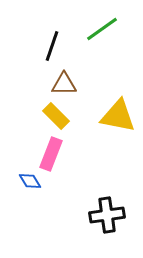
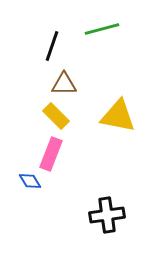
green line: rotated 20 degrees clockwise
